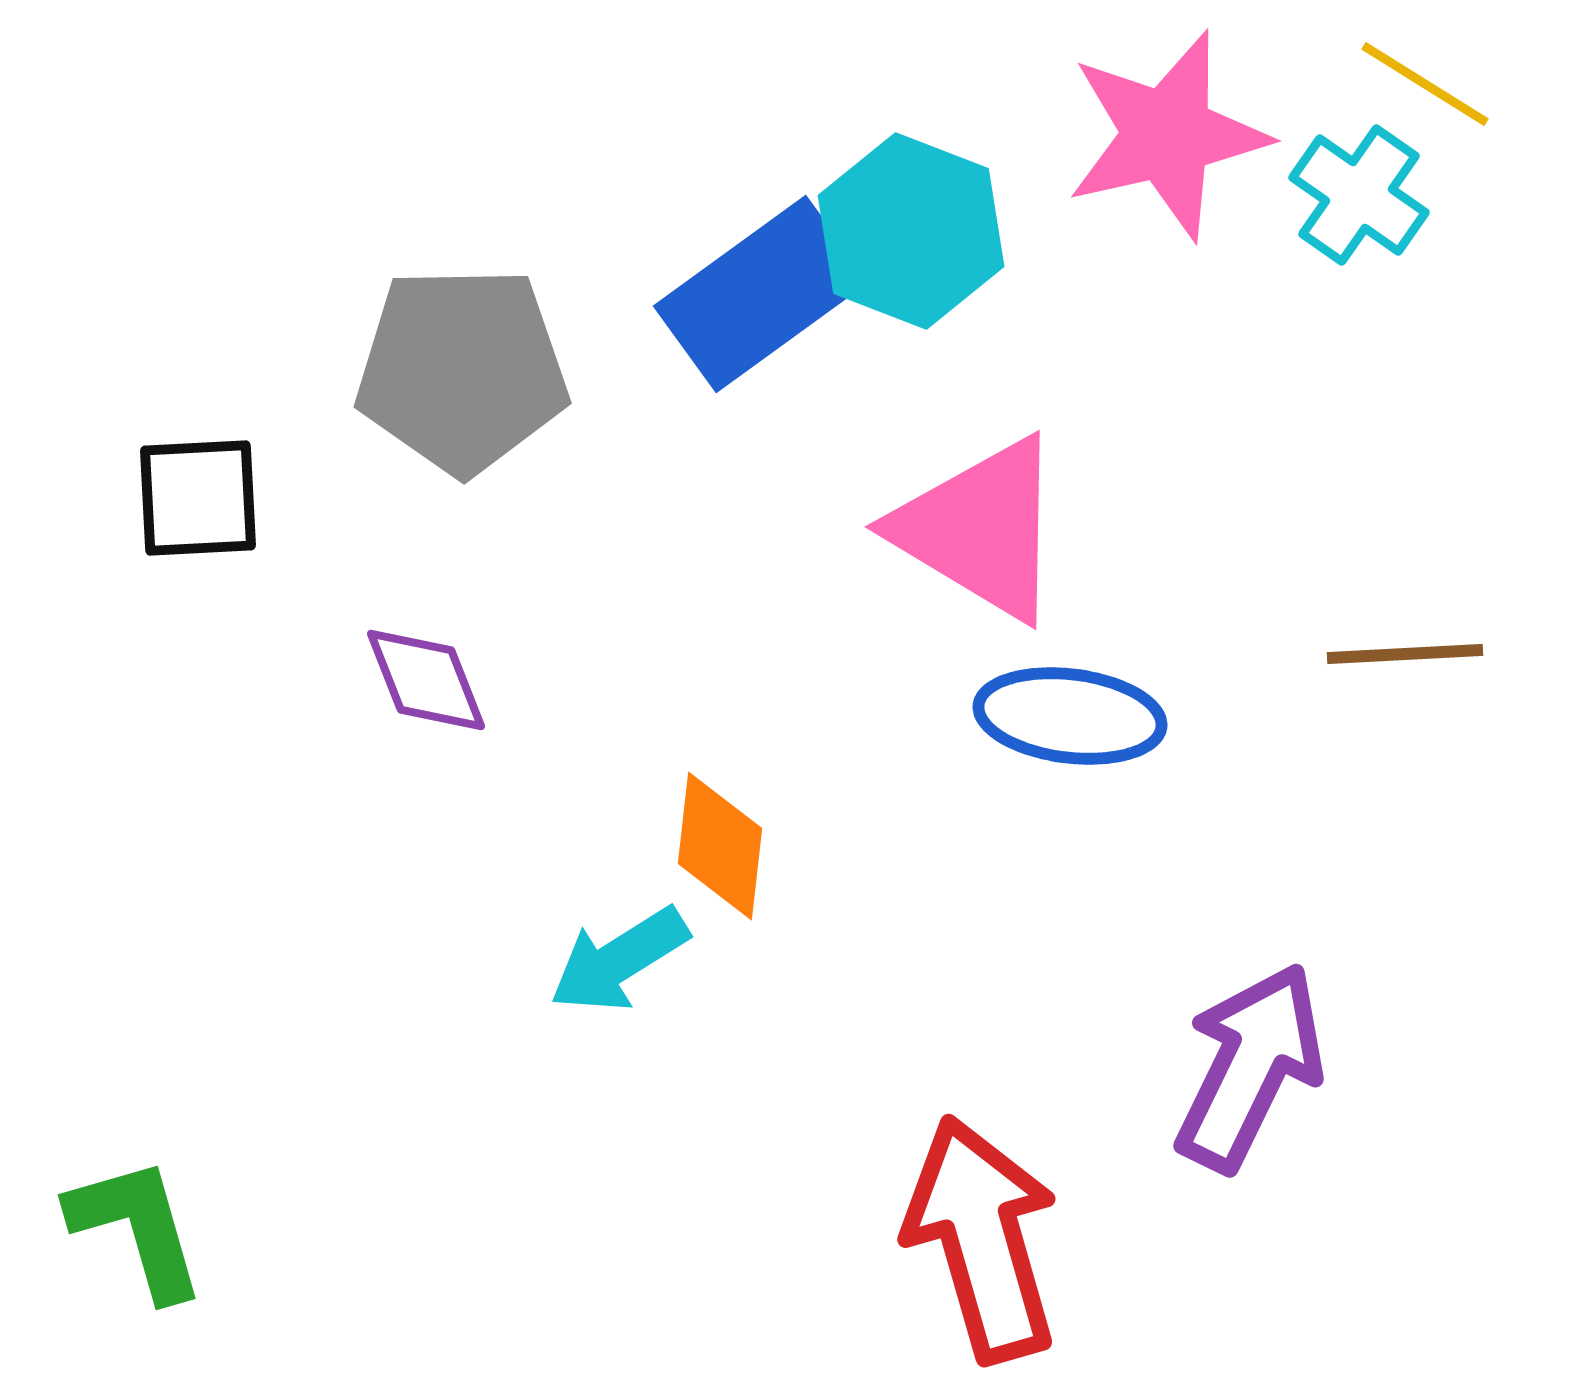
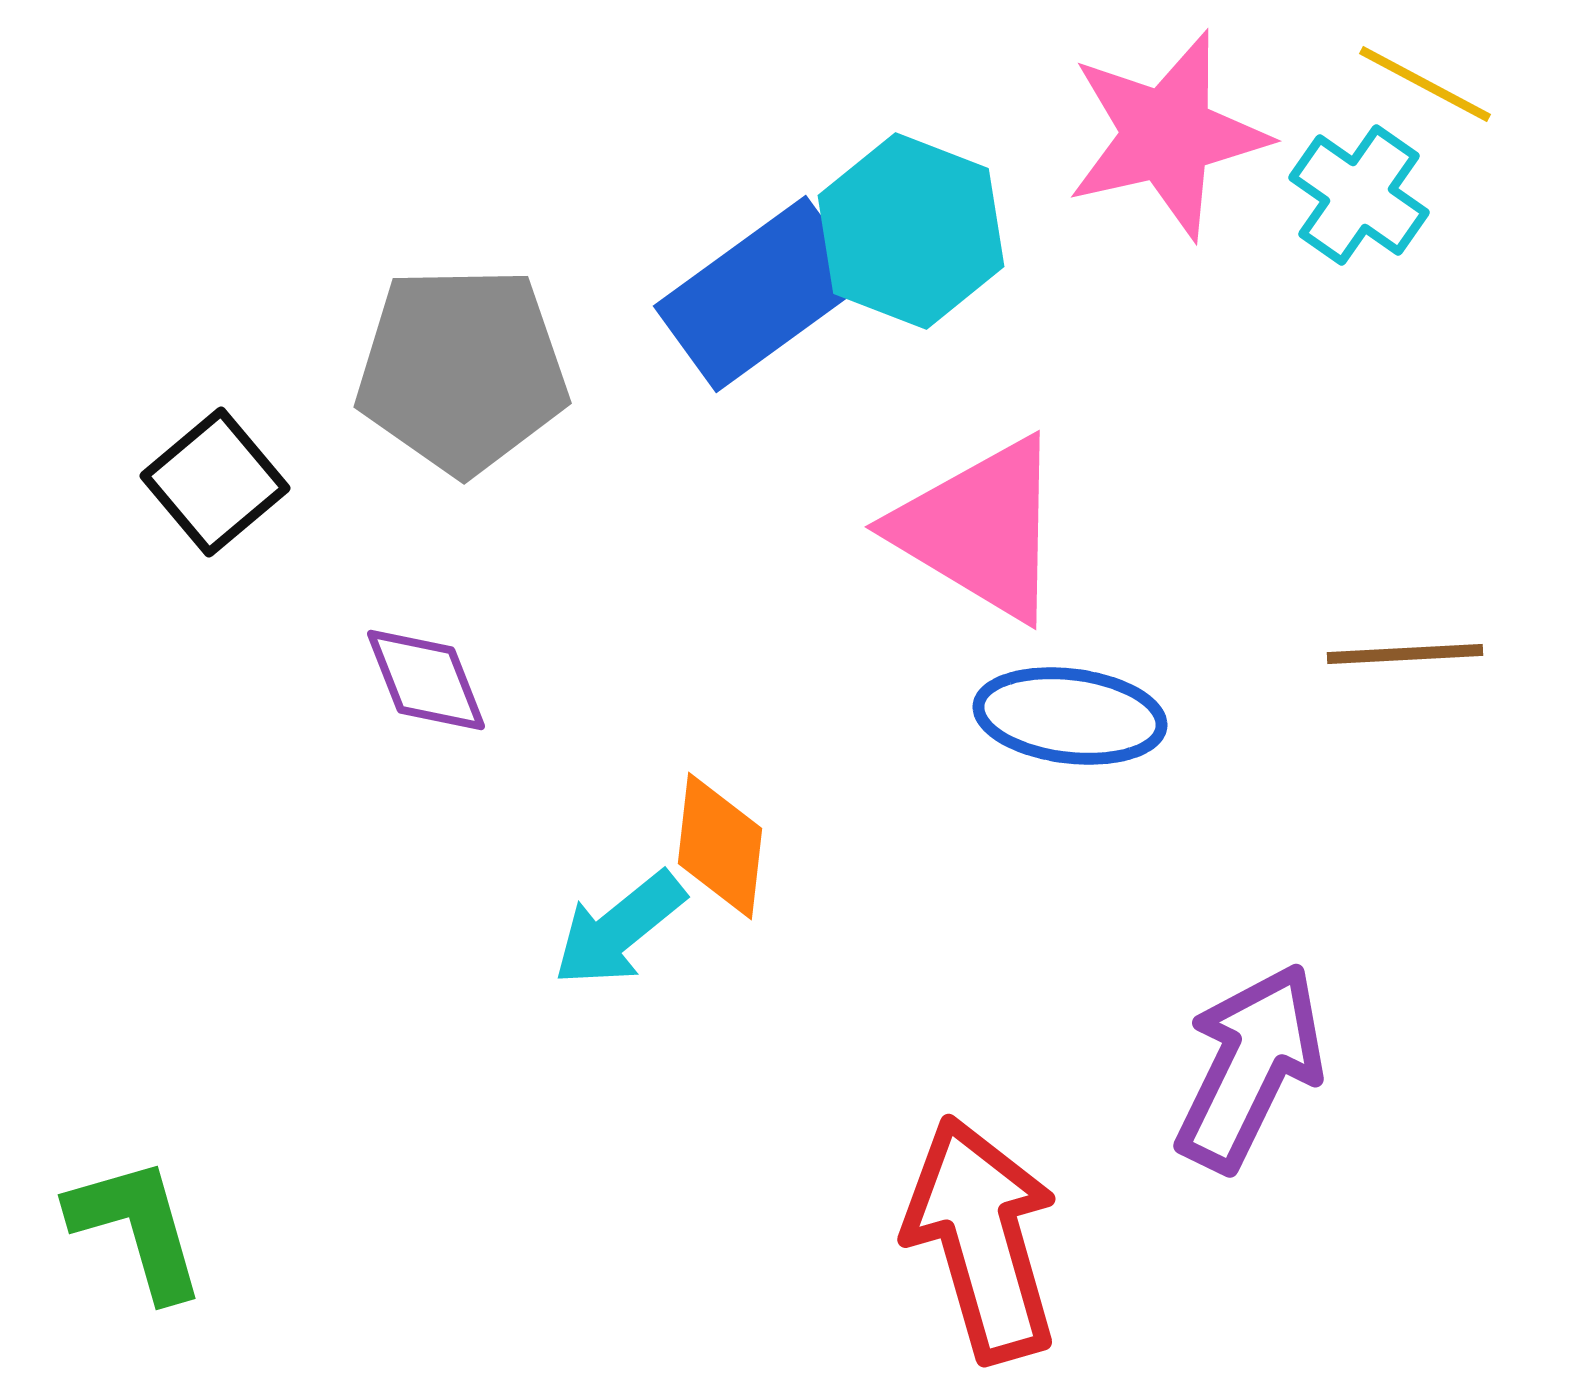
yellow line: rotated 4 degrees counterclockwise
black square: moved 17 px right, 16 px up; rotated 37 degrees counterclockwise
cyan arrow: moved 31 px up; rotated 7 degrees counterclockwise
